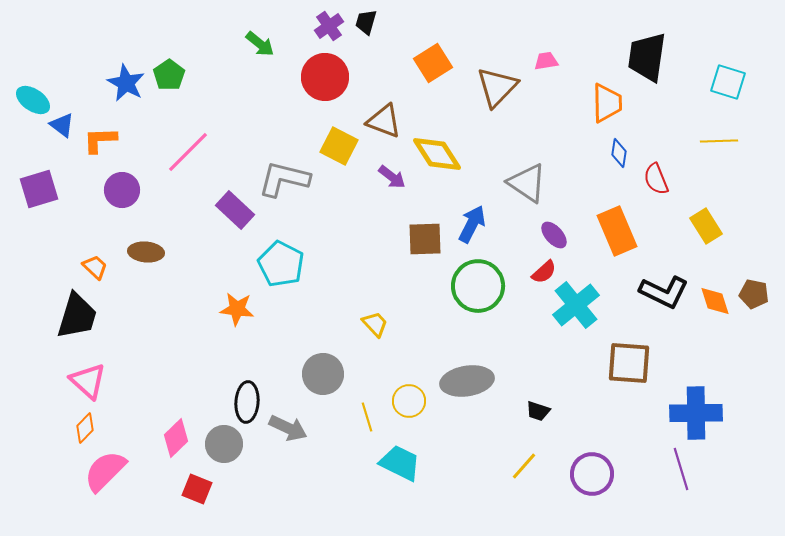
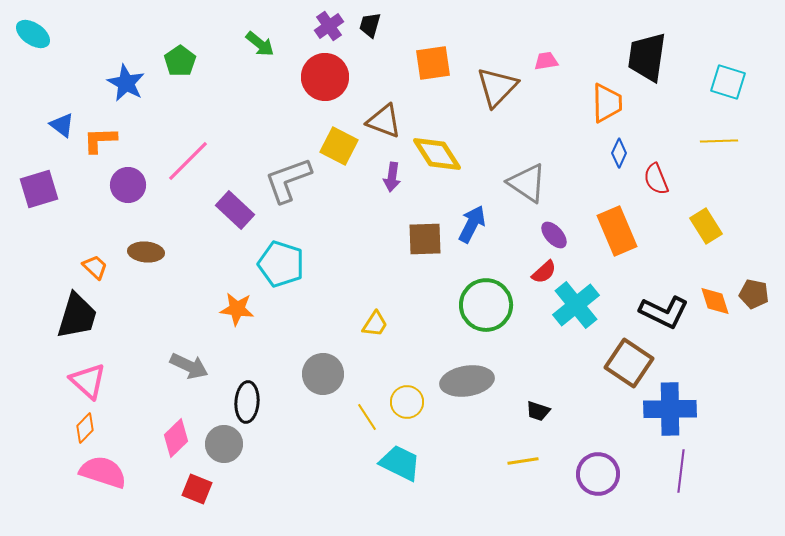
black trapezoid at (366, 22): moved 4 px right, 3 px down
orange square at (433, 63): rotated 24 degrees clockwise
green pentagon at (169, 75): moved 11 px right, 14 px up
cyan ellipse at (33, 100): moved 66 px up
pink line at (188, 152): moved 9 px down
blue diamond at (619, 153): rotated 16 degrees clockwise
purple arrow at (392, 177): rotated 60 degrees clockwise
gray L-shape at (284, 179): moved 4 px right, 1 px down; rotated 34 degrees counterclockwise
purple circle at (122, 190): moved 6 px right, 5 px up
cyan pentagon at (281, 264): rotated 9 degrees counterclockwise
green circle at (478, 286): moved 8 px right, 19 px down
black L-shape at (664, 292): moved 20 px down
yellow trapezoid at (375, 324): rotated 76 degrees clockwise
brown square at (629, 363): rotated 30 degrees clockwise
yellow circle at (409, 401): moved 2 px left, 1 px down
blue cross at (696, 413): moved 26 px left, 4 px up
yellow line at (367, 417): rotated 16 degrees counterclockwise
gray arrow at (288, 428): moved 99 px left, 62 px up
yellow line at (524, 466): moved 1 px left, 5 px up; rotated 40 degrees clockwise
purple line at (681, 469): moved 2 px down; rotated 24 degrees clockwise
pink semicircle at (105, 471): moved 2 px left, 1 px down; rotated 63 degrees clockwise
purple circle at (592, 474): moved 6 px right
